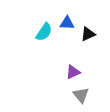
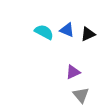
blue triangle: moved 7 px down; rotated 21 degrees clockwise
cyan semicircle: rotated 96 degrees counterclockwise
